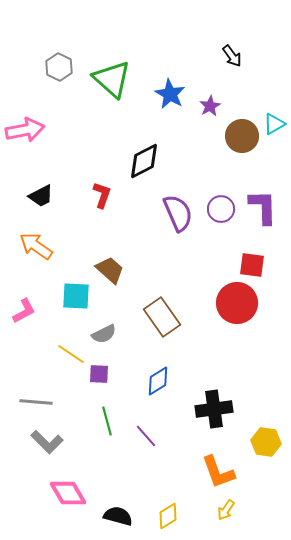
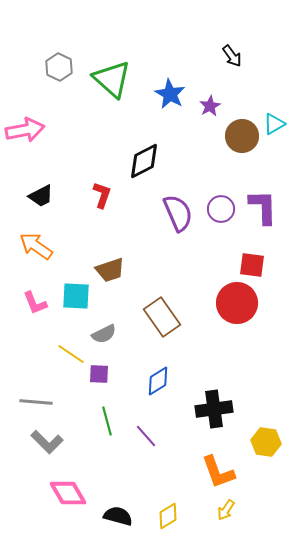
brown trapezoid: rotated 120 degrees clockwise
pink L-shape: moved 11 px right, 8 px up; rotated 96 degrees clockwise
